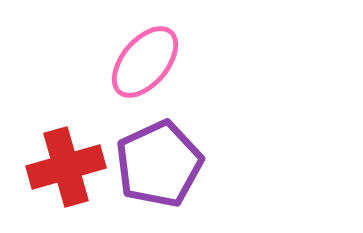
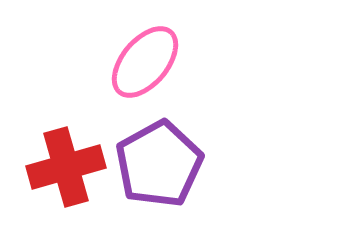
purple pentagon: rotated 4 degrees counterclockwise
